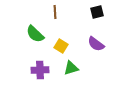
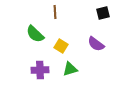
black square: moved 6 px right, 1 px down
green triangle: moved 1 px left, 1 px down
